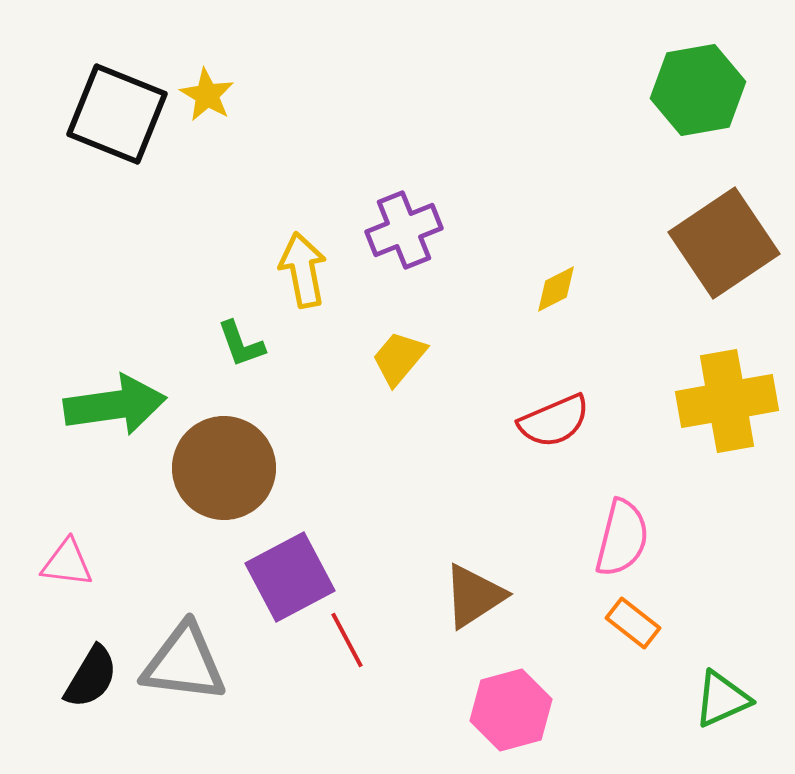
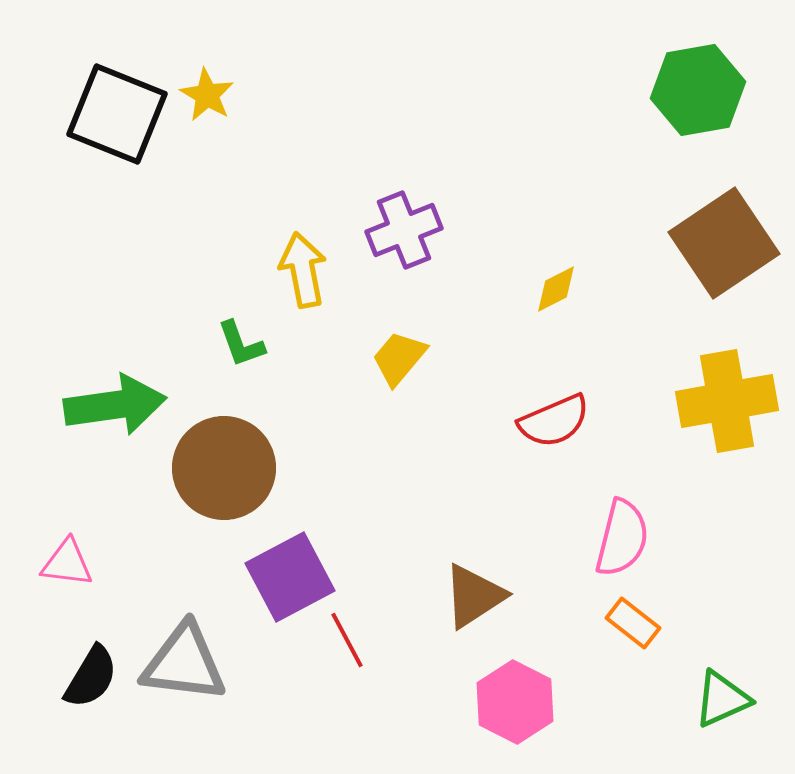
pink hexagon: moved 4 px right, 8 px up; rotated 18 degrees counterclockwise
